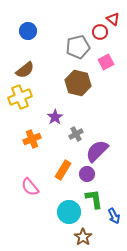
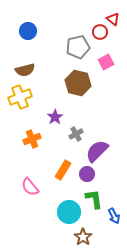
brown semicircle: rotated 24 degrees clockwise
